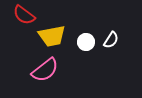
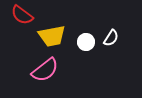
red semicircle: moved 2 px left
white semicircle: moved 2 px up
